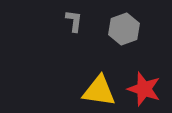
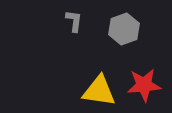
red star: moved 4 px up; rotated 24 degrees counterclockwise
